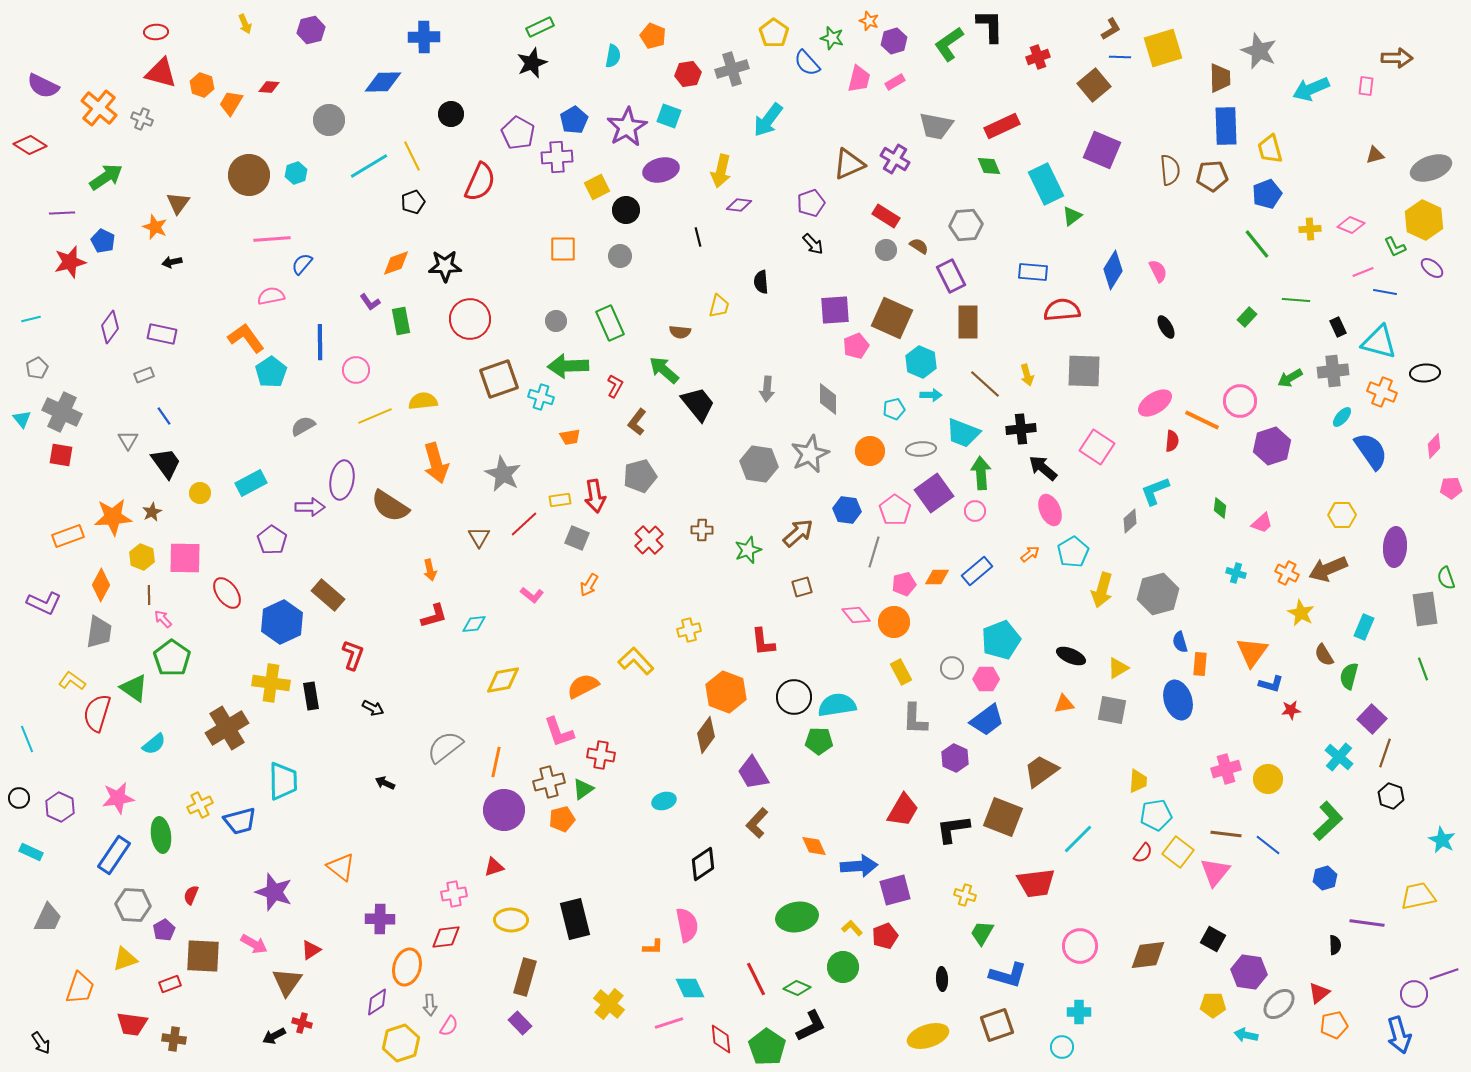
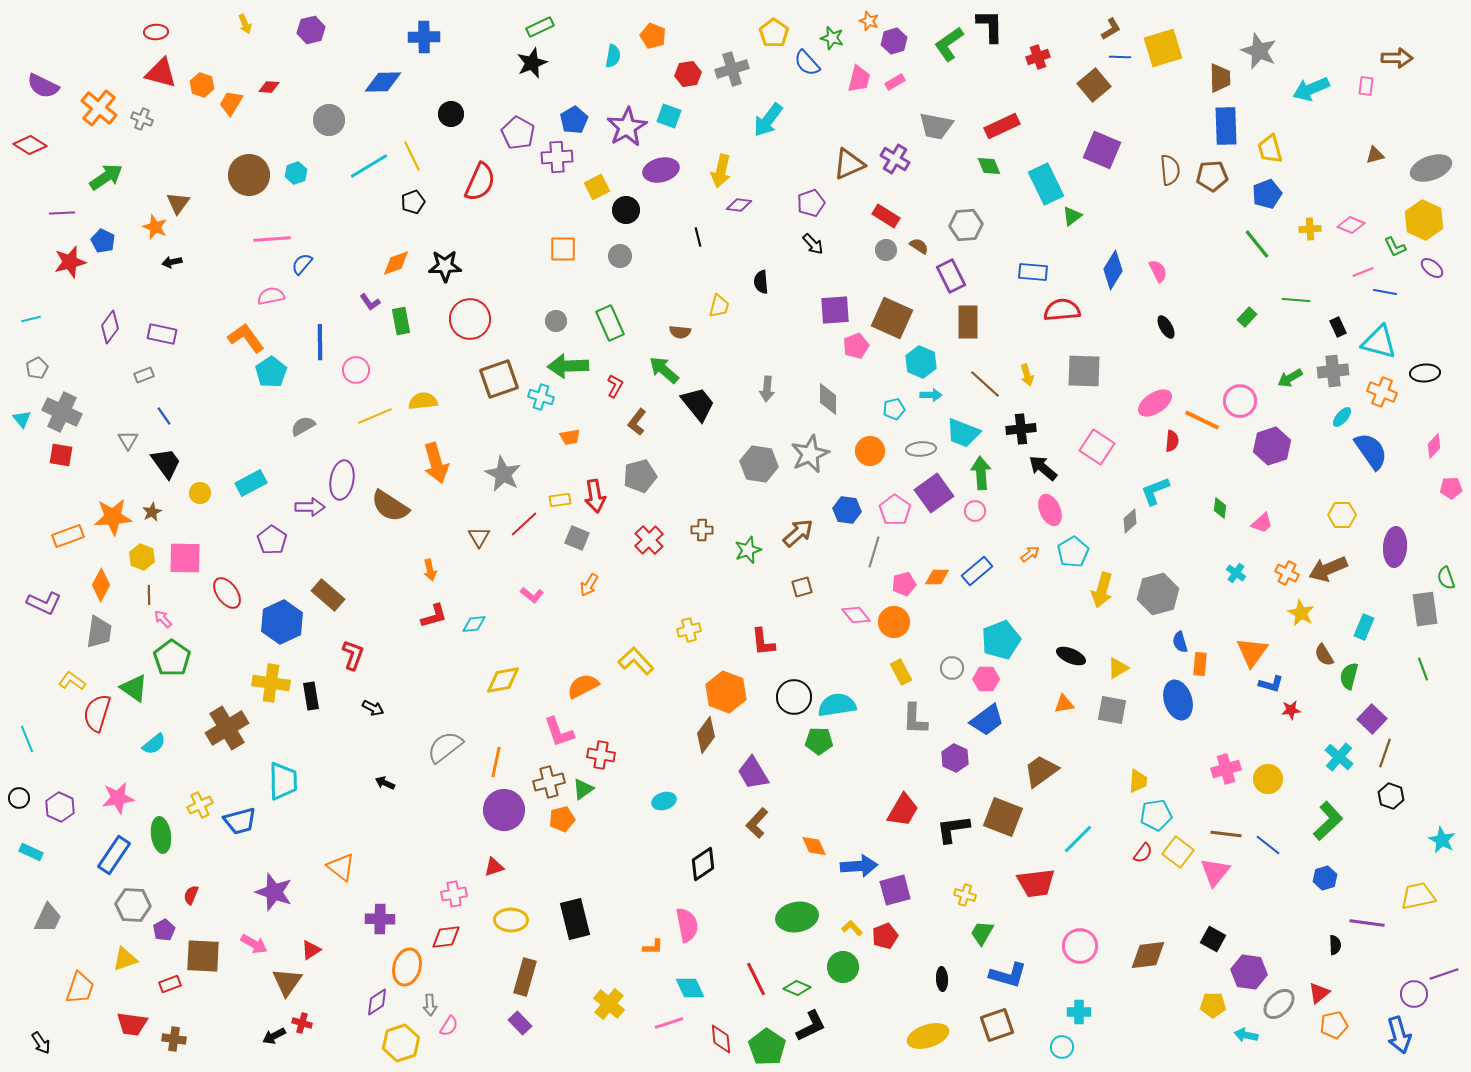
cyan cross at (1236, 573): rotated 18 degrees clockwise
